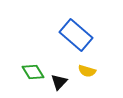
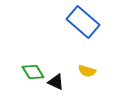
blue rectangle: moved 7 px right, 13 px up
black triangle: moved 3 px left; rotated 48 degrees counterclockwise
